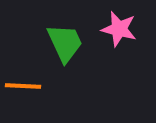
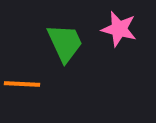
orange line: moved 1 px left, 2 px up
